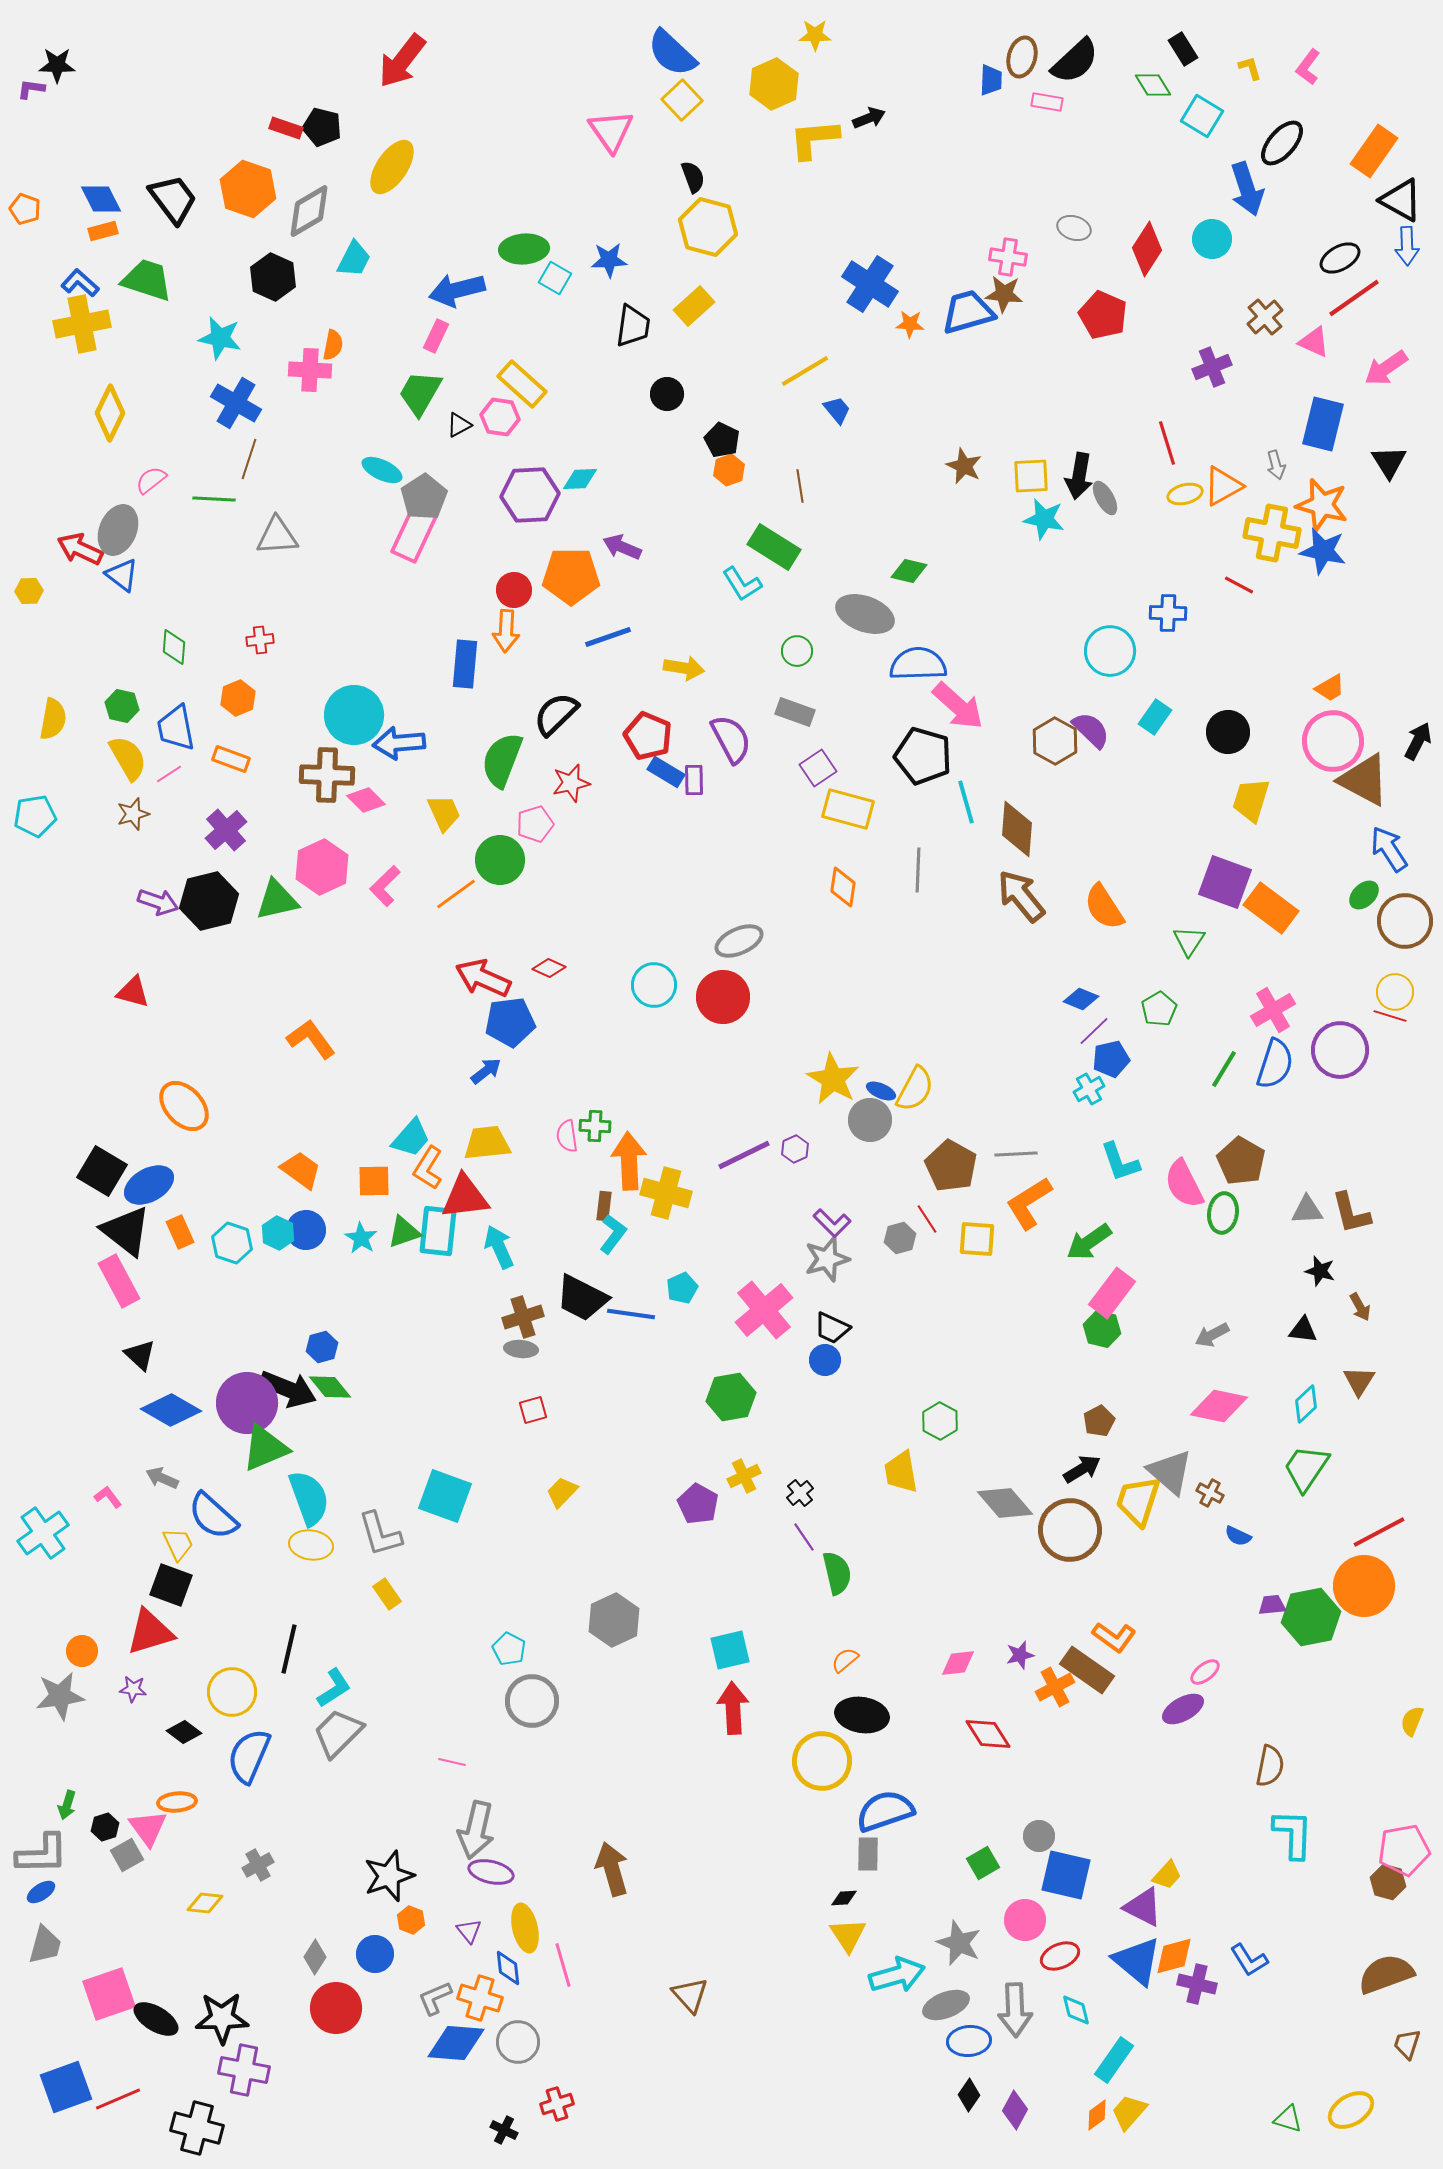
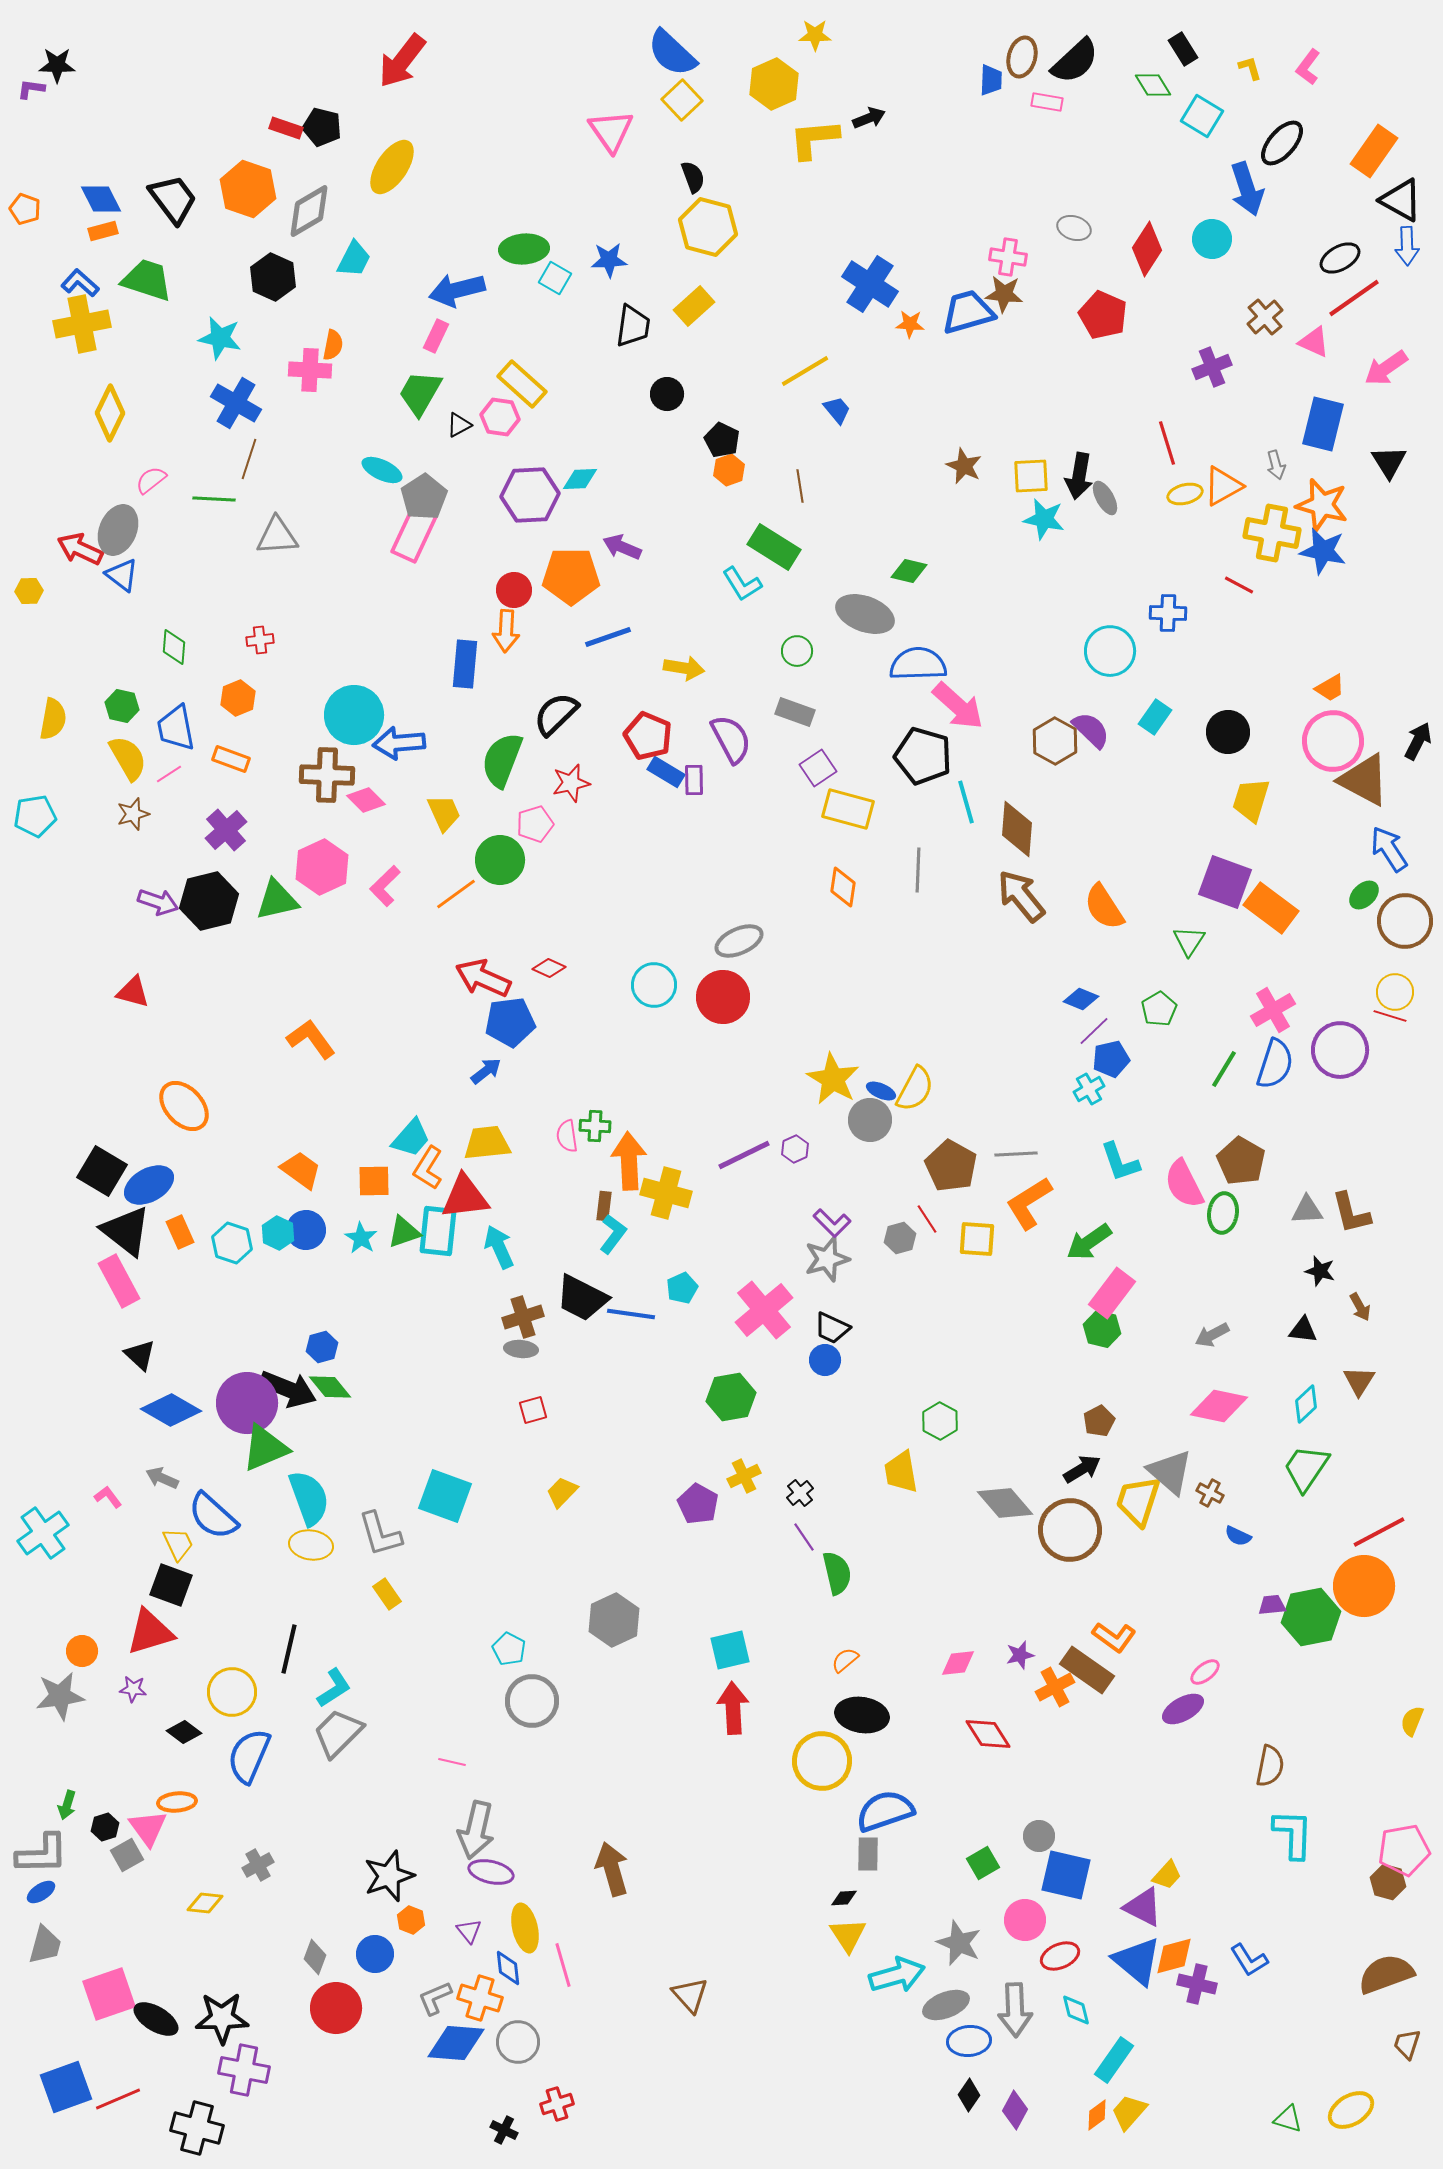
gray diamond at (315, 1957): rotated 12 degrees counterclockwise
